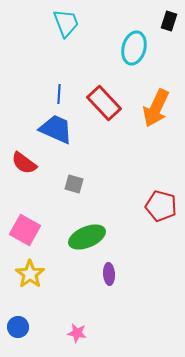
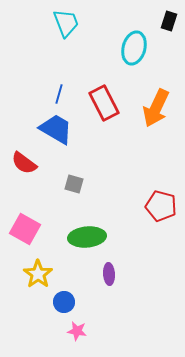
blue line: rotated 12 degrees clockwise
red rectangle: rotated 16 degrees clockwise
blue trapezoid: rotated 6 degrees clockwise
pink square: moved 1 px up
green ellipse: rotated 18 degrees clockwise
yellow star: moved 8 px right
blue circle: moved 46 px right, 25 px up
pink star: moved 2 px up
